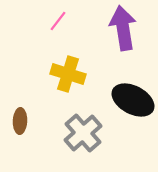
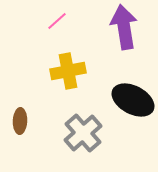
pink line: moved 1 px left; rotated 10 degrees clockwise
purple arrow: moved 1 px right, 1 px up
yellow cross: moved 3 px up; rotated 28 degrees counterclockwise
